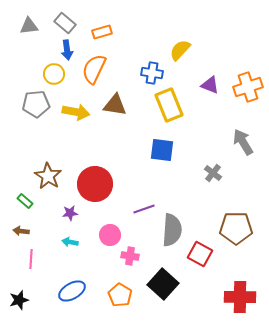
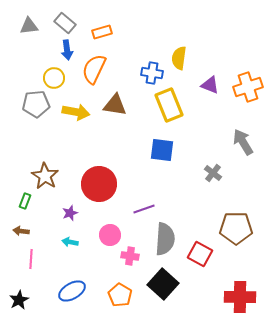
yellow semicircle: moved 1 px left, 8 px down; rotated 35 degrees counterclockwise
yellow circle: moved 4 px down
brown star: moved 3 px left
red circle: moved 4 px right
green rectangle: rotated 70 degrees clockwise
purple star: rotated 14 degrees counterclockwise
gray semicircle: moved 7 px left, 9 px down
black star: rotated 12 degrees counterclockwise
